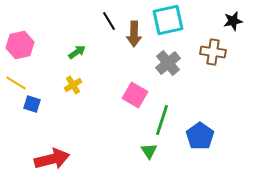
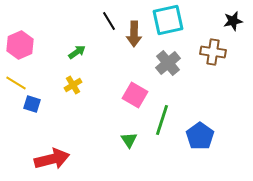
pink hexagon: rotated 12 degrees counterclockwise
green triangle: moved 20 px left, 11 px up
